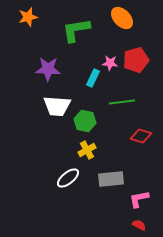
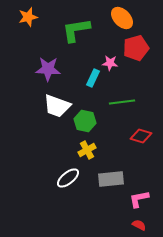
red pentagon: moved 12 px up
white trapezoid: rotated 16 degrees clockwise
